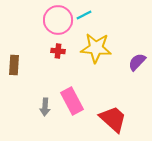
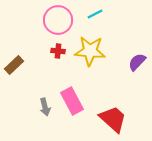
cyan line: moved 11 px right, 1 px up
yellow star: moved 6 px left, 3 px down
brown rectangle: rotated 42 degrees clockwise
gray arrow: rotated 18 degrees counterclockwise
